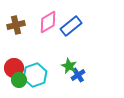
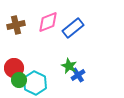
pink diamond: rotated 10 degrees clockwise
blue rectangle: moved 2 px right, 2 px down
cyan hexagon: moved 8 px down; rotated 15 degrees counterclockwise
